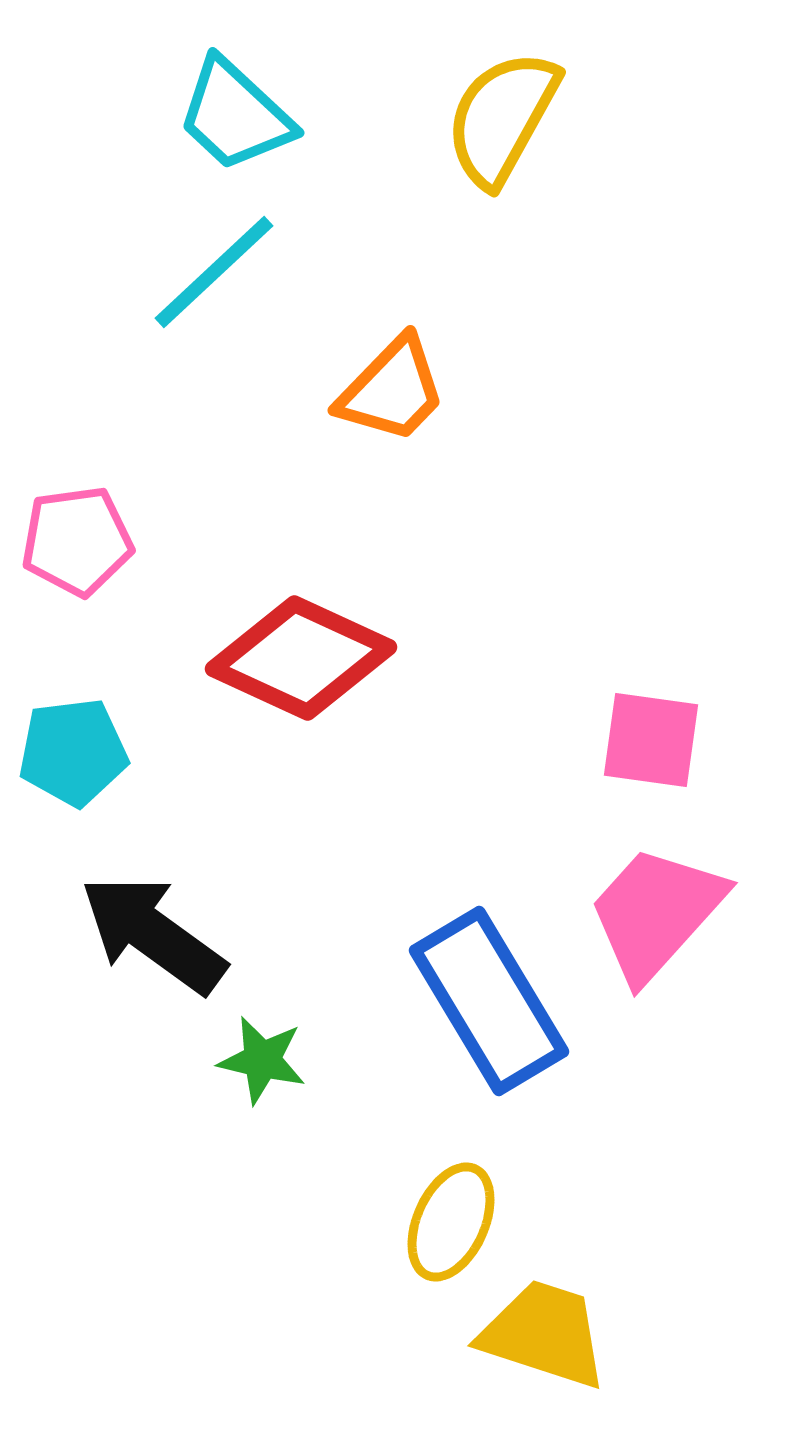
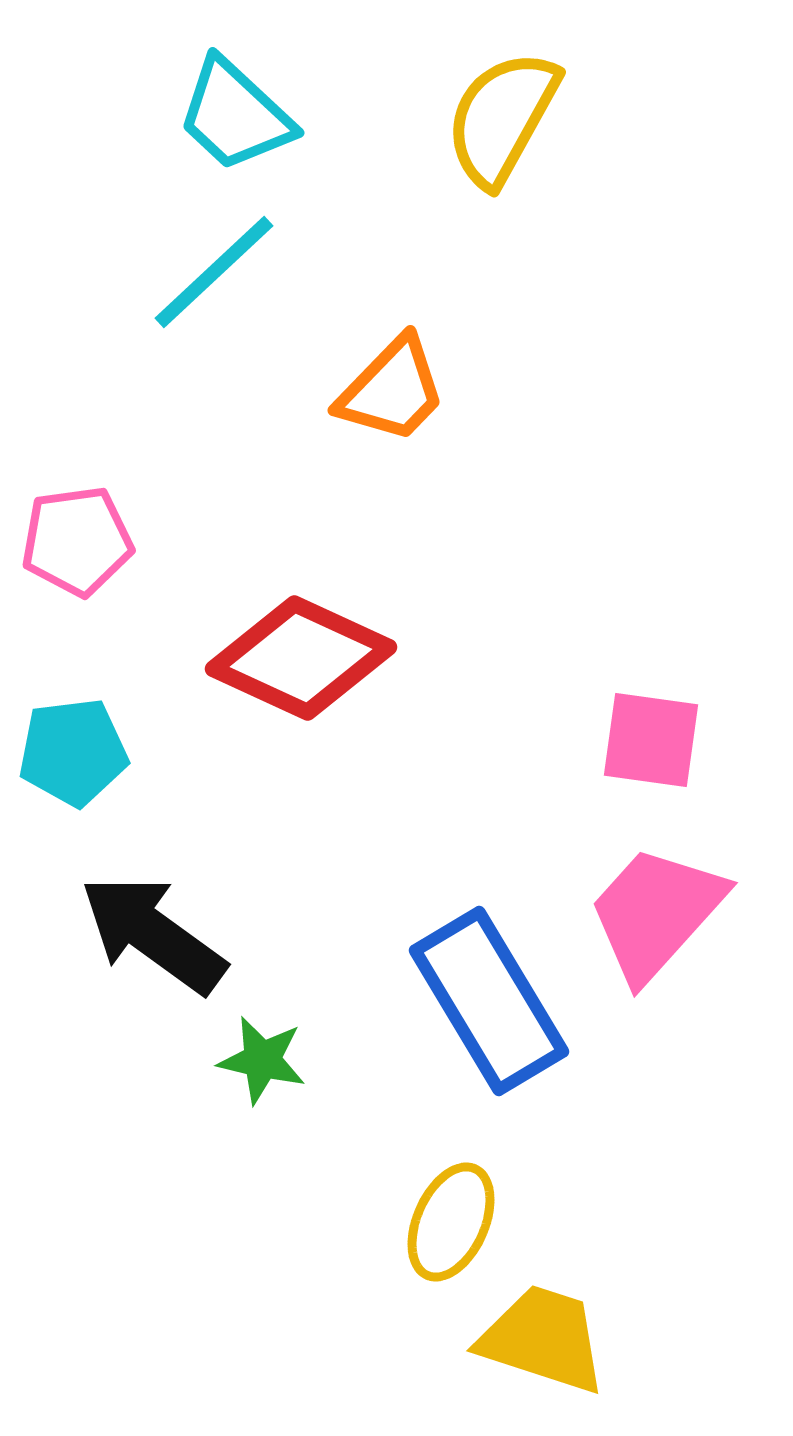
yellow trapezoid: moved 1 px left, 5 px down
